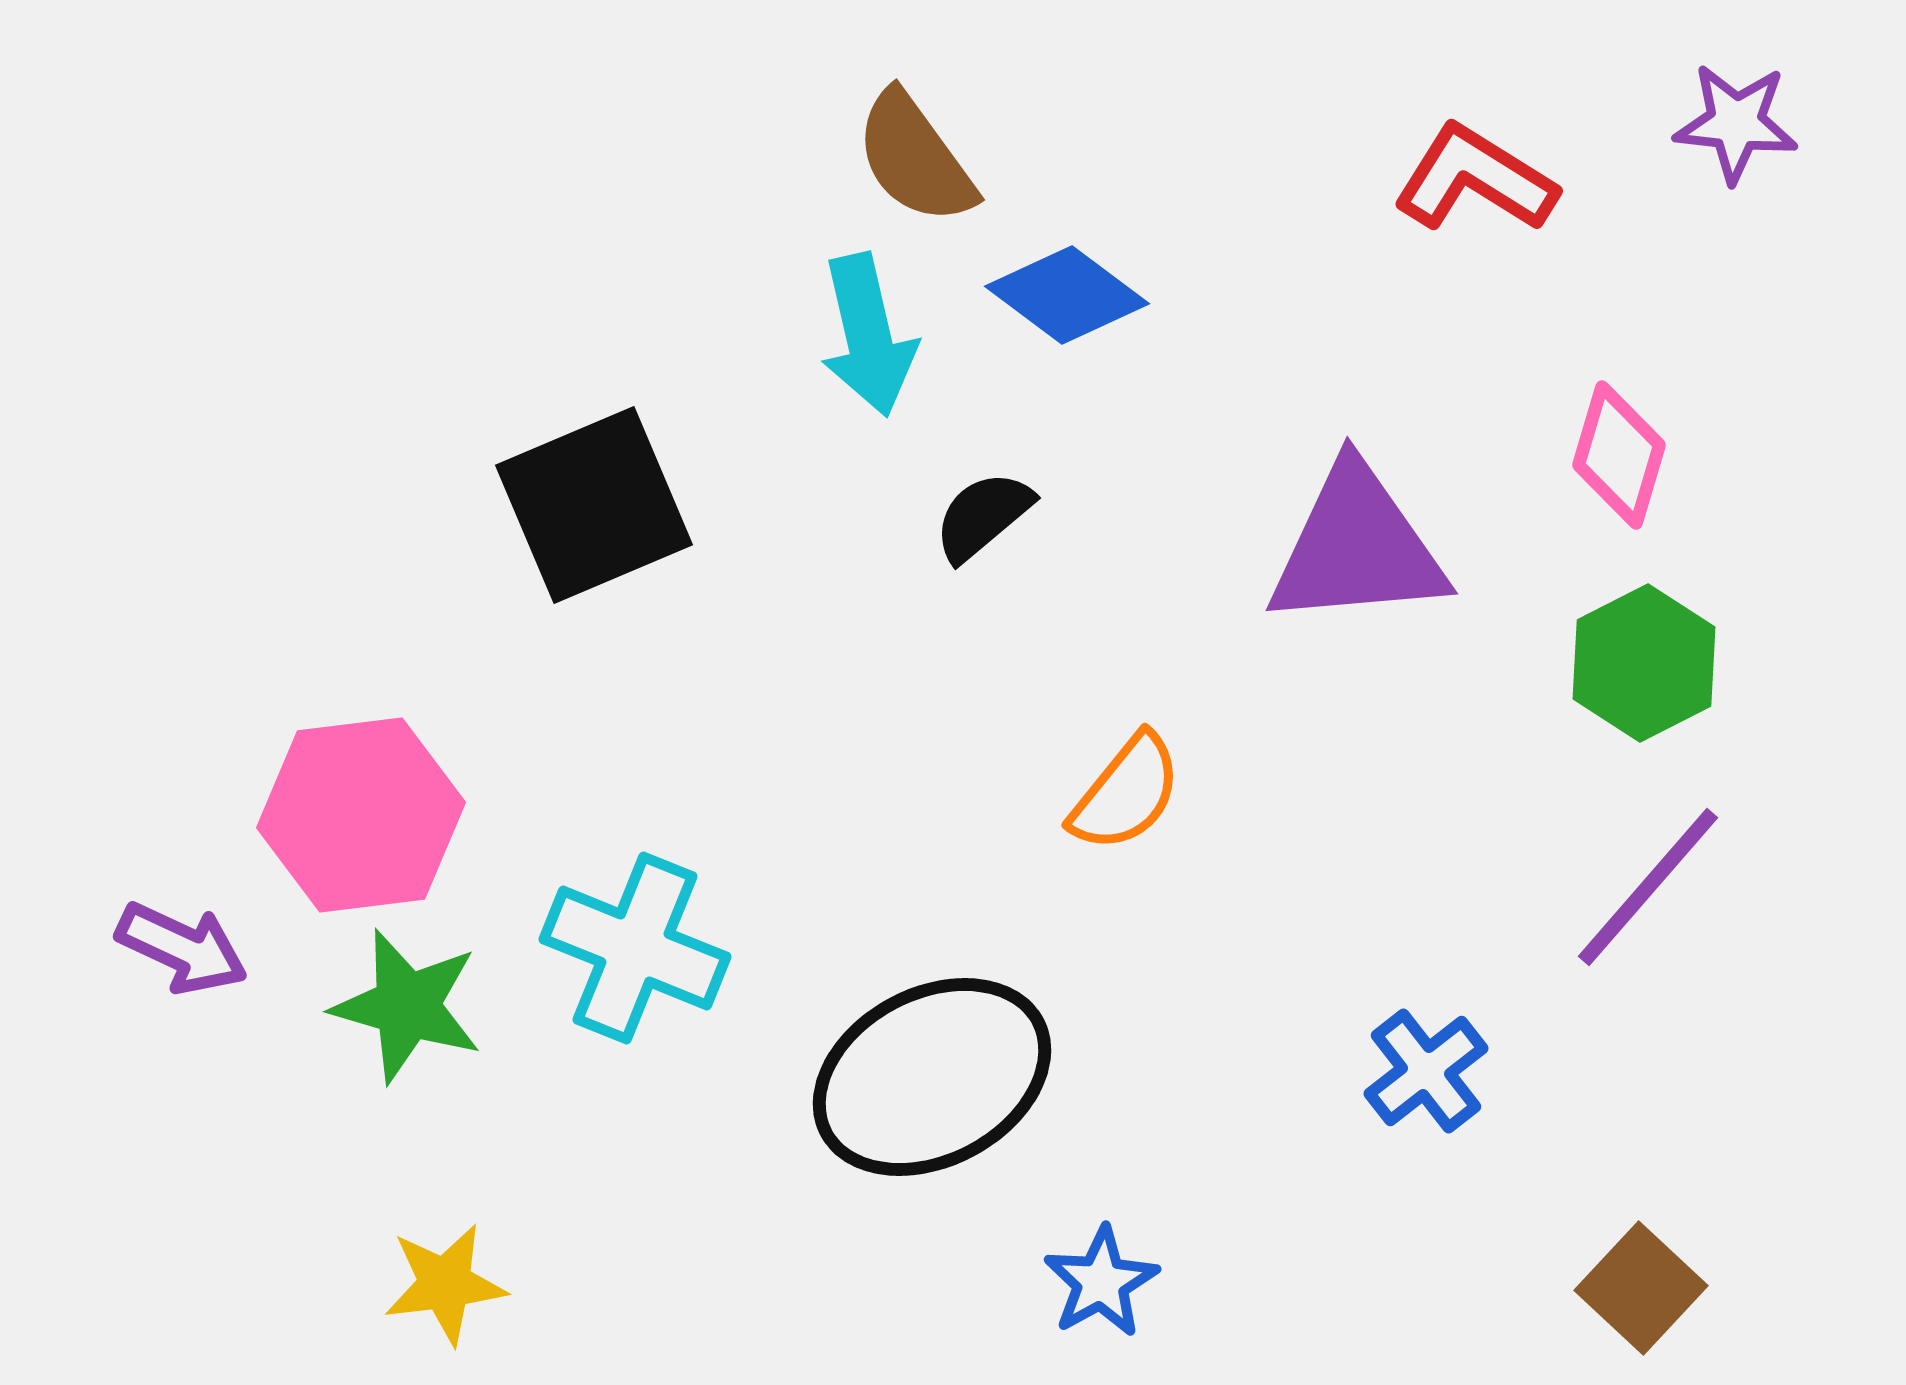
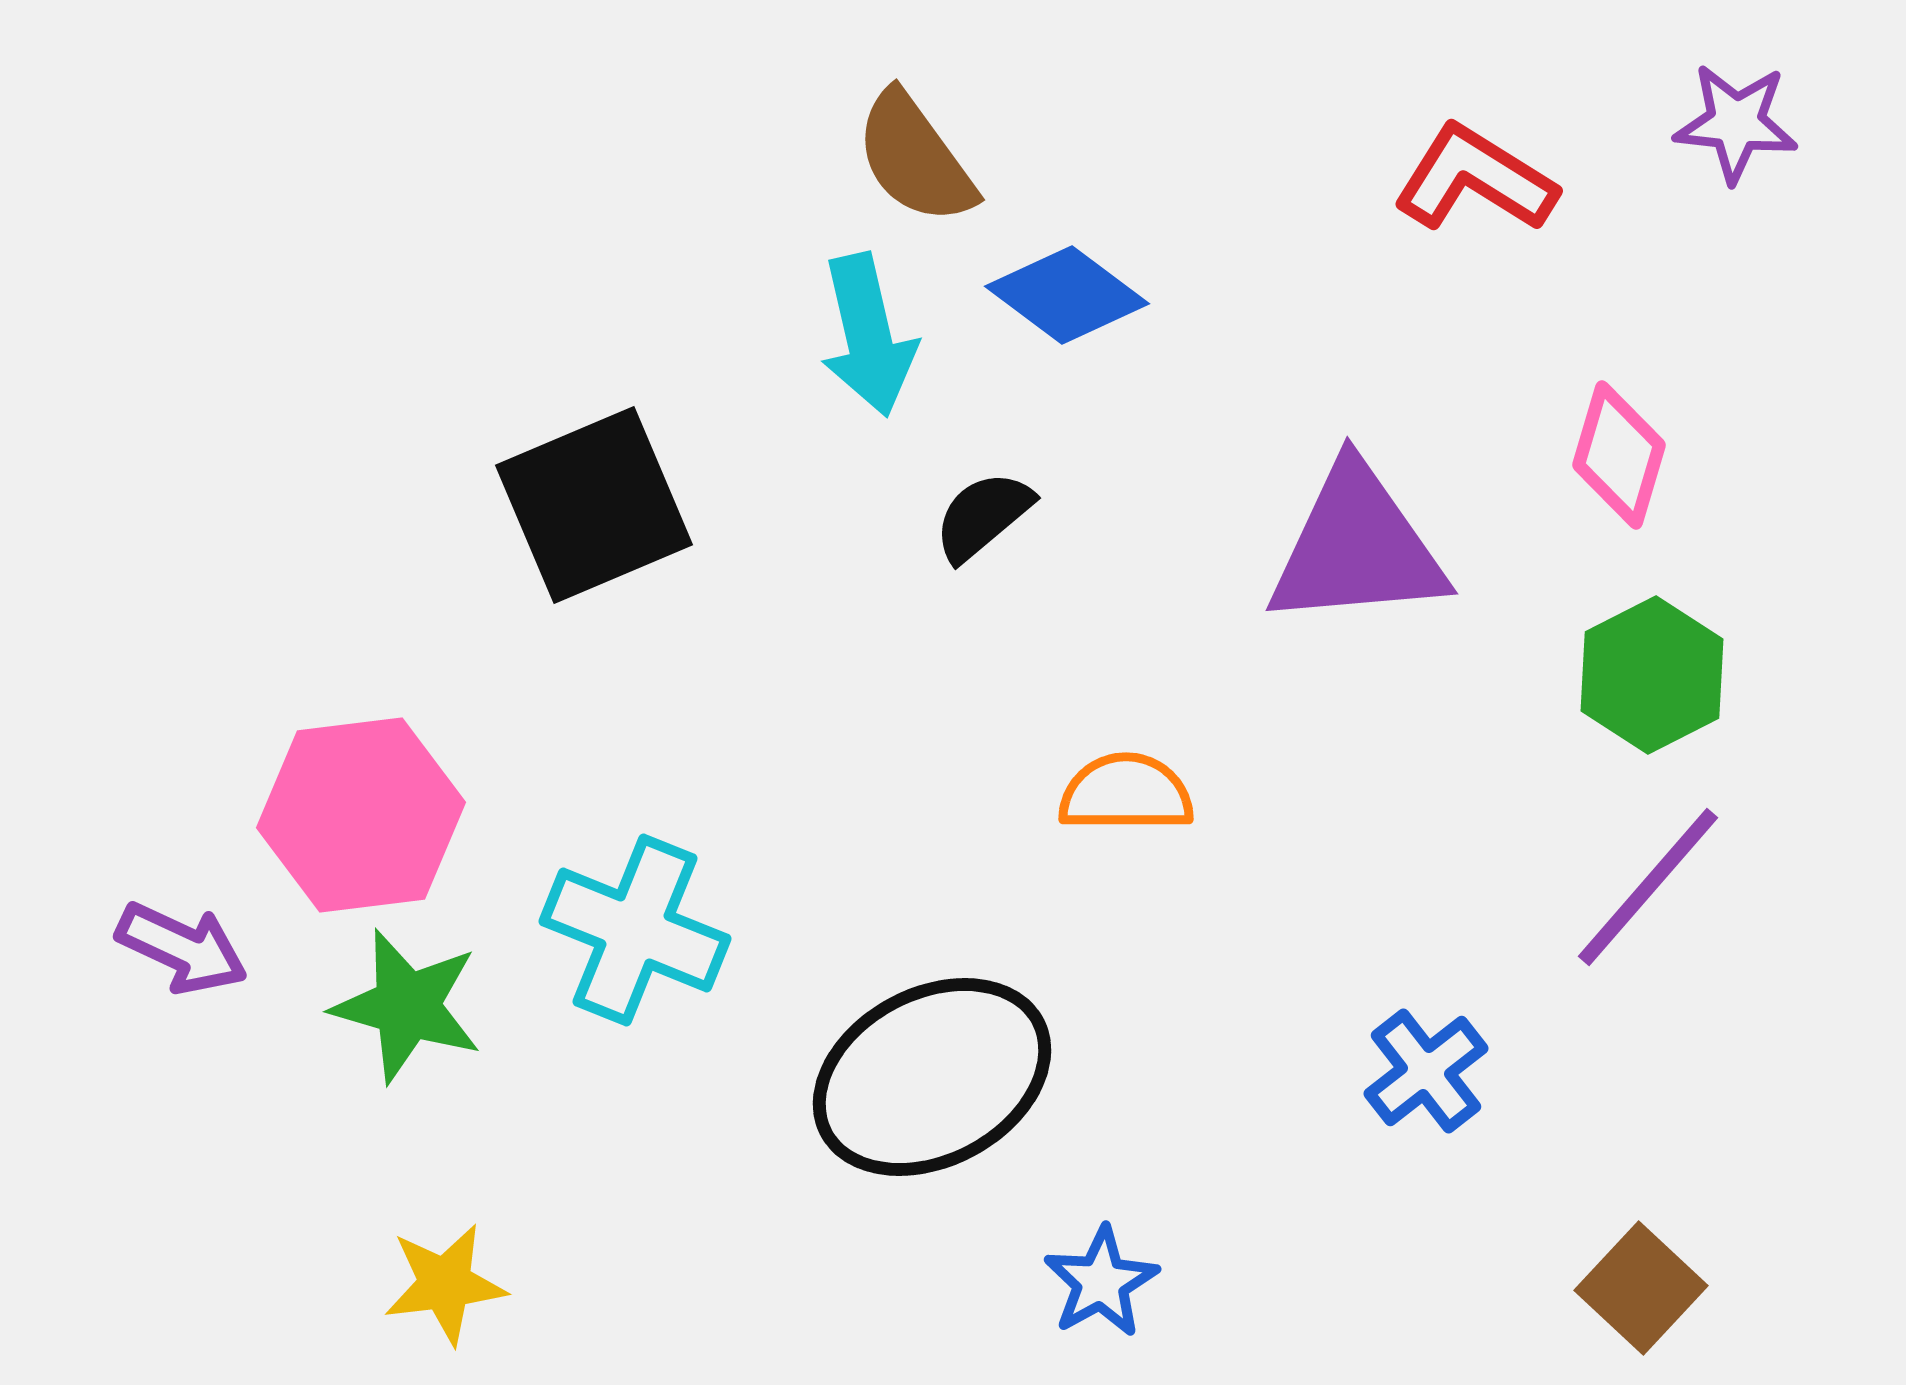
green hexagon: moved 8 px right, 12 px down
orange semicircle: rotated 129 degrees counterclockwise
cyan cross: moved 18 px up
